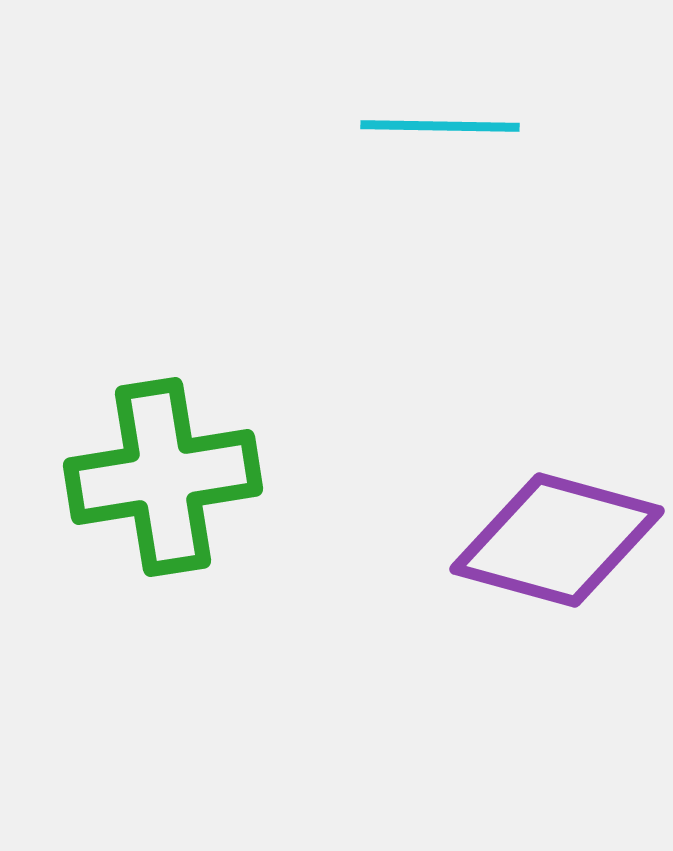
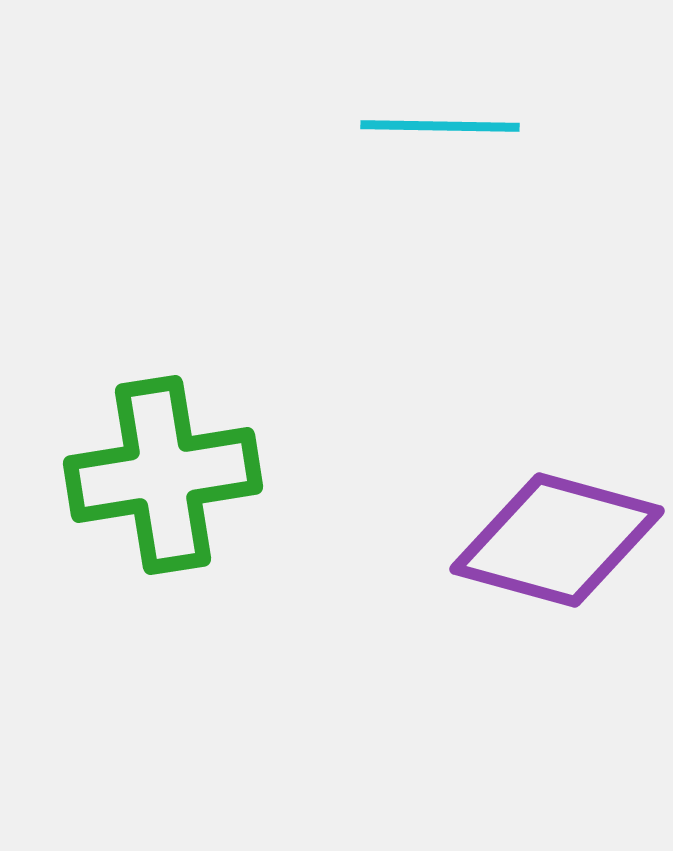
green cross: moved 2 px up
